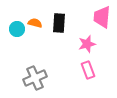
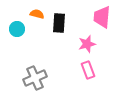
orange semicircle: moved 2 px right, 9 px up
